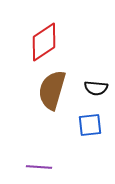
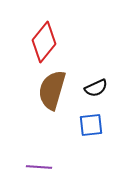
red diamond: rotated 18 degrees counterclockwise
black semicircle: rotated 30 degrees counterclockwise
blue square: moved 1 px right
